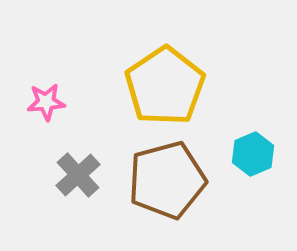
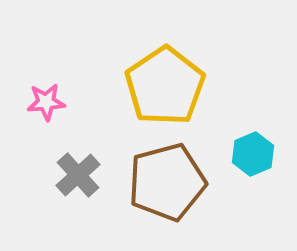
brown pentagon: moved 2 px down
